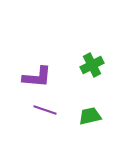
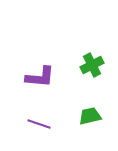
purple L-shape: moved 3 px right
purple line: moved 6 px left, 14 px down
